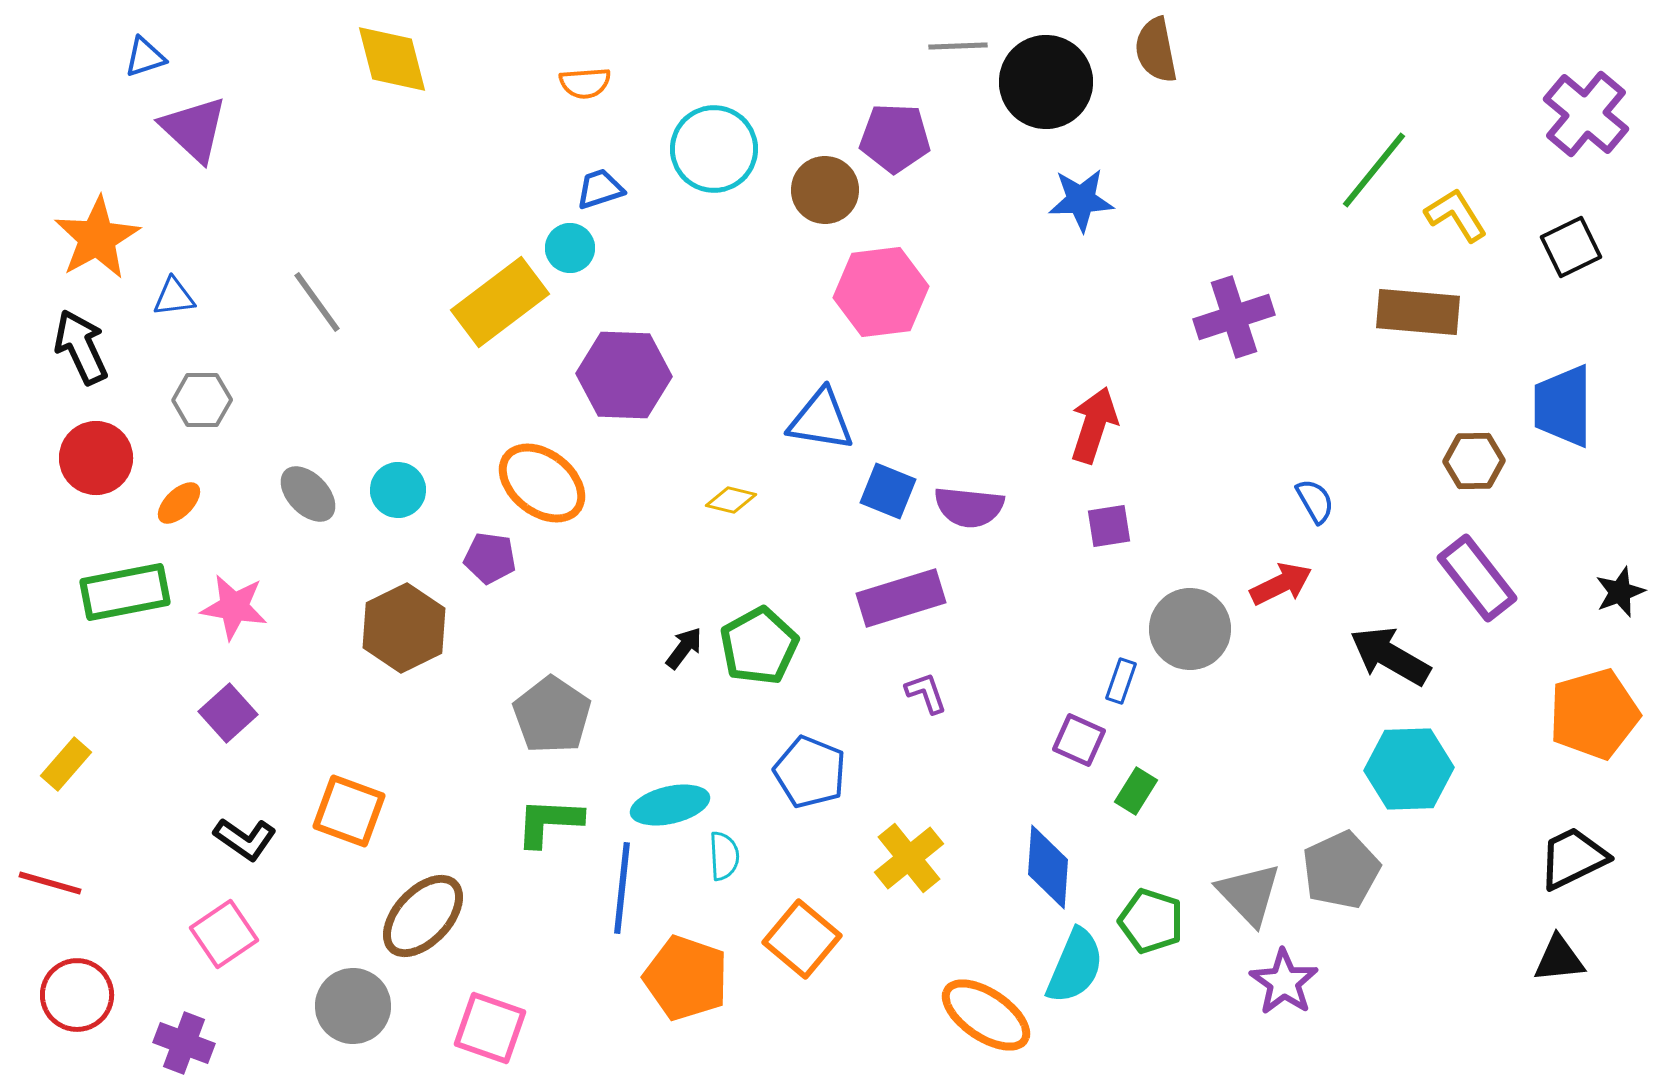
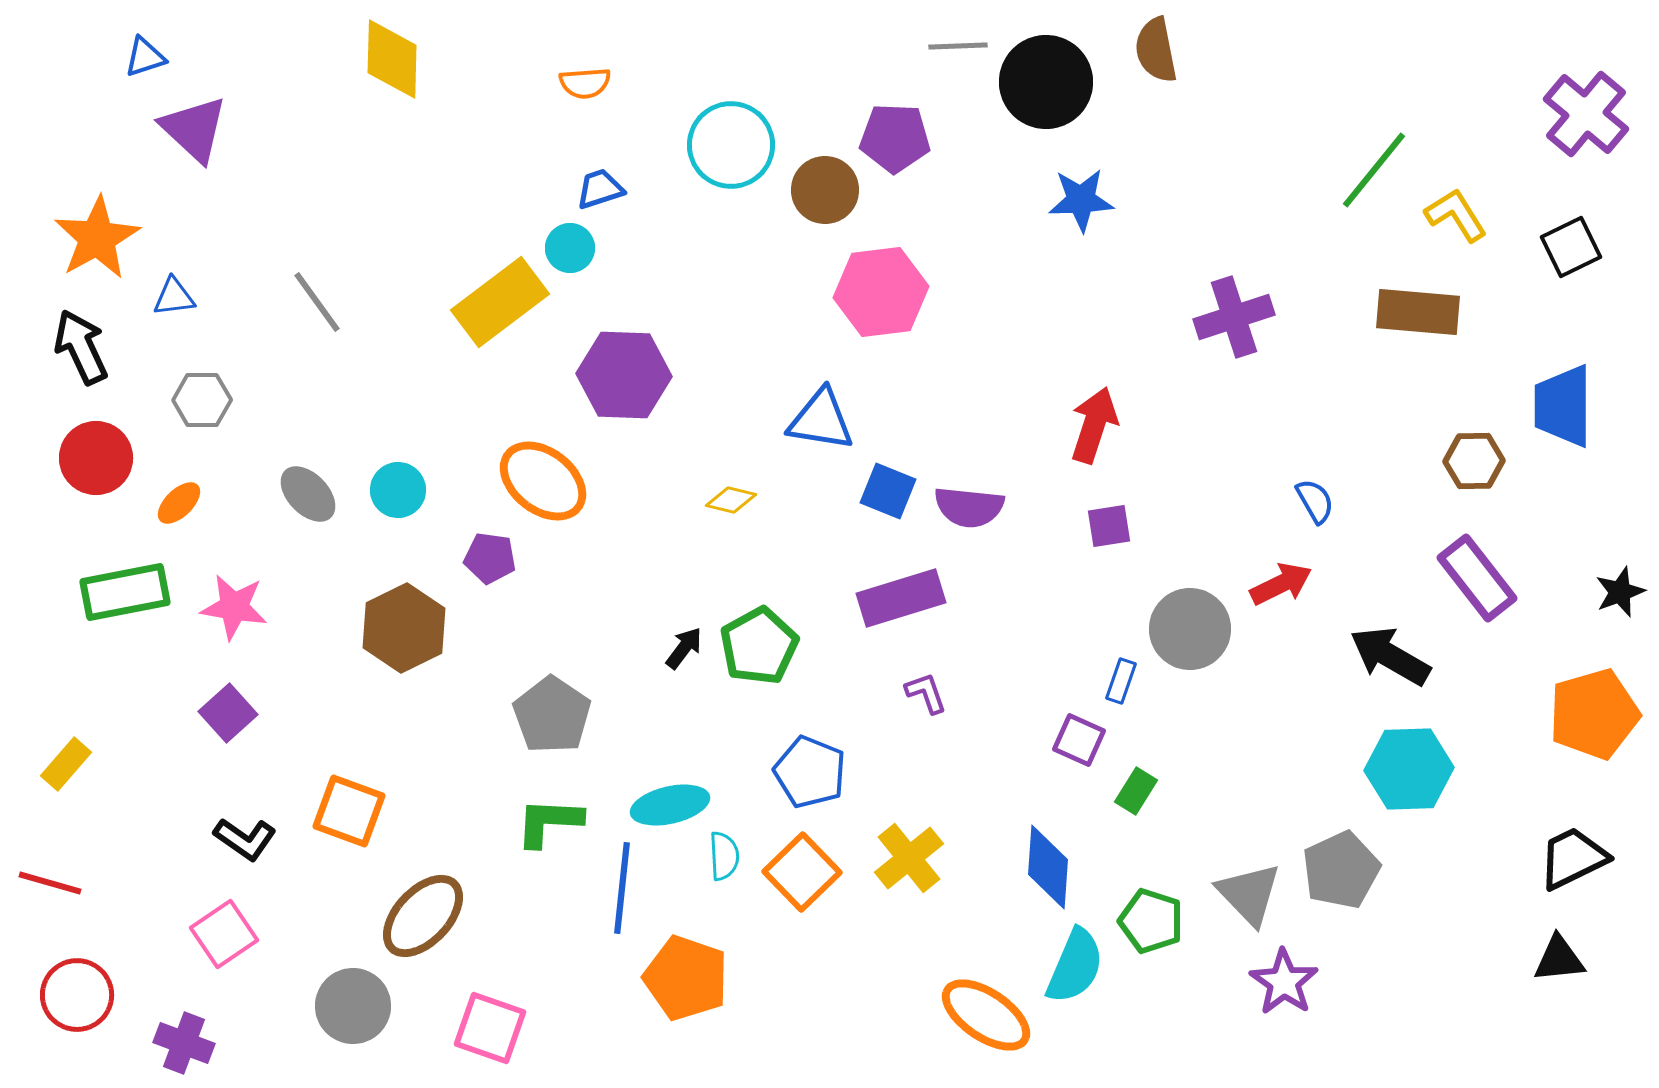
yellow diamond at (392, 59): rotated 16 degrees clockwise
cyan circle at (714, 149): moved 17 px right, 4 px up
orange ellipse at (542, 483): moved 1 px right, 2 px up
orange square at (802, 939): moved 67 px up; rotated 6 degrees clockwise
